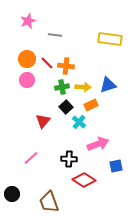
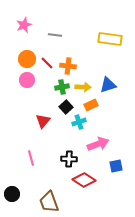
pink star: moved 4 px left, 4 px down
orange cross: moved 2 px right
cyan cross: rotated 32 degrees clockwise
pink line: rotated 63 degrees counterclockwise
